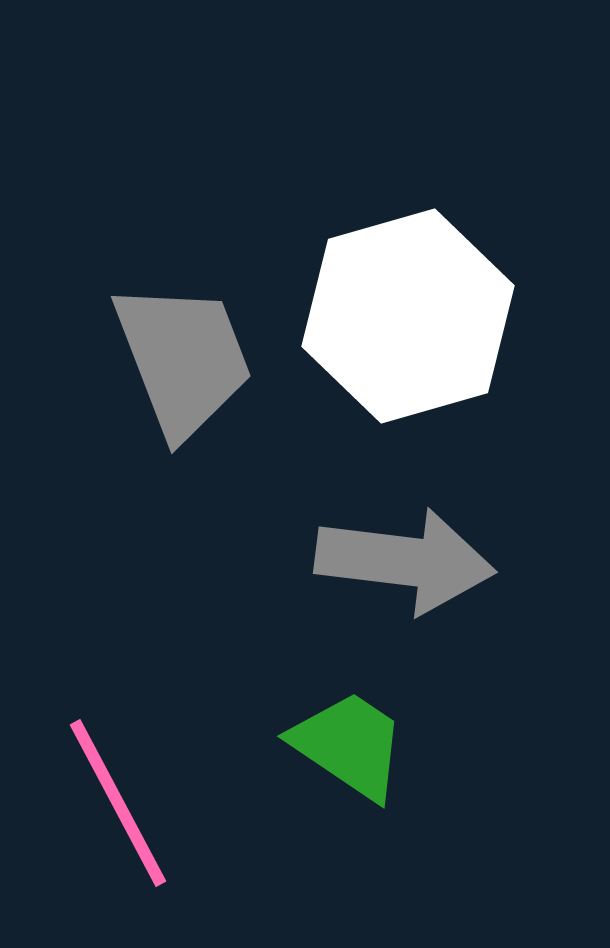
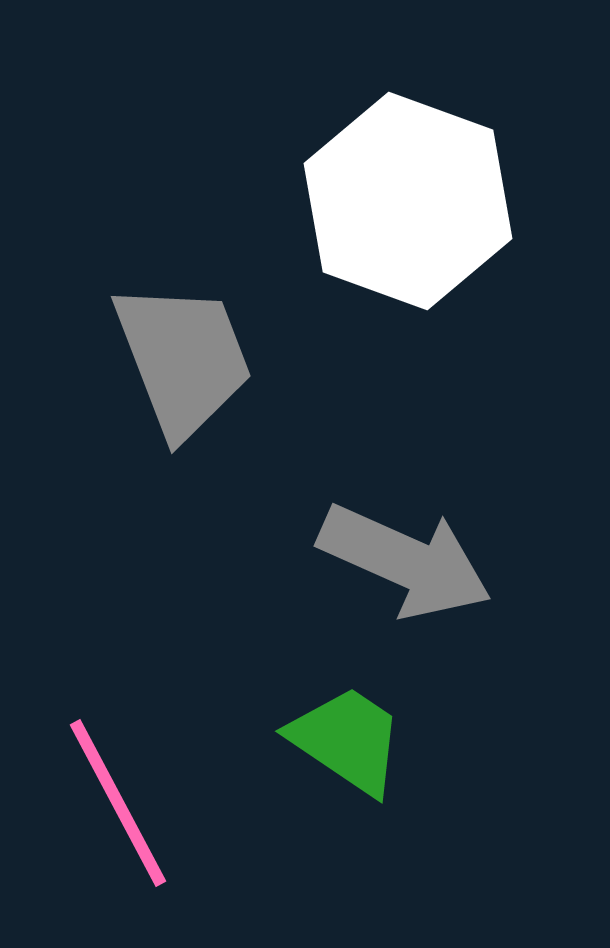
white hexagon: moved 115 px up; rotated 24 degrees counterclockwise
gray arrow: rotated 17 degrees clockwise
green trapezoid: moved 2 px left, 5 px up
